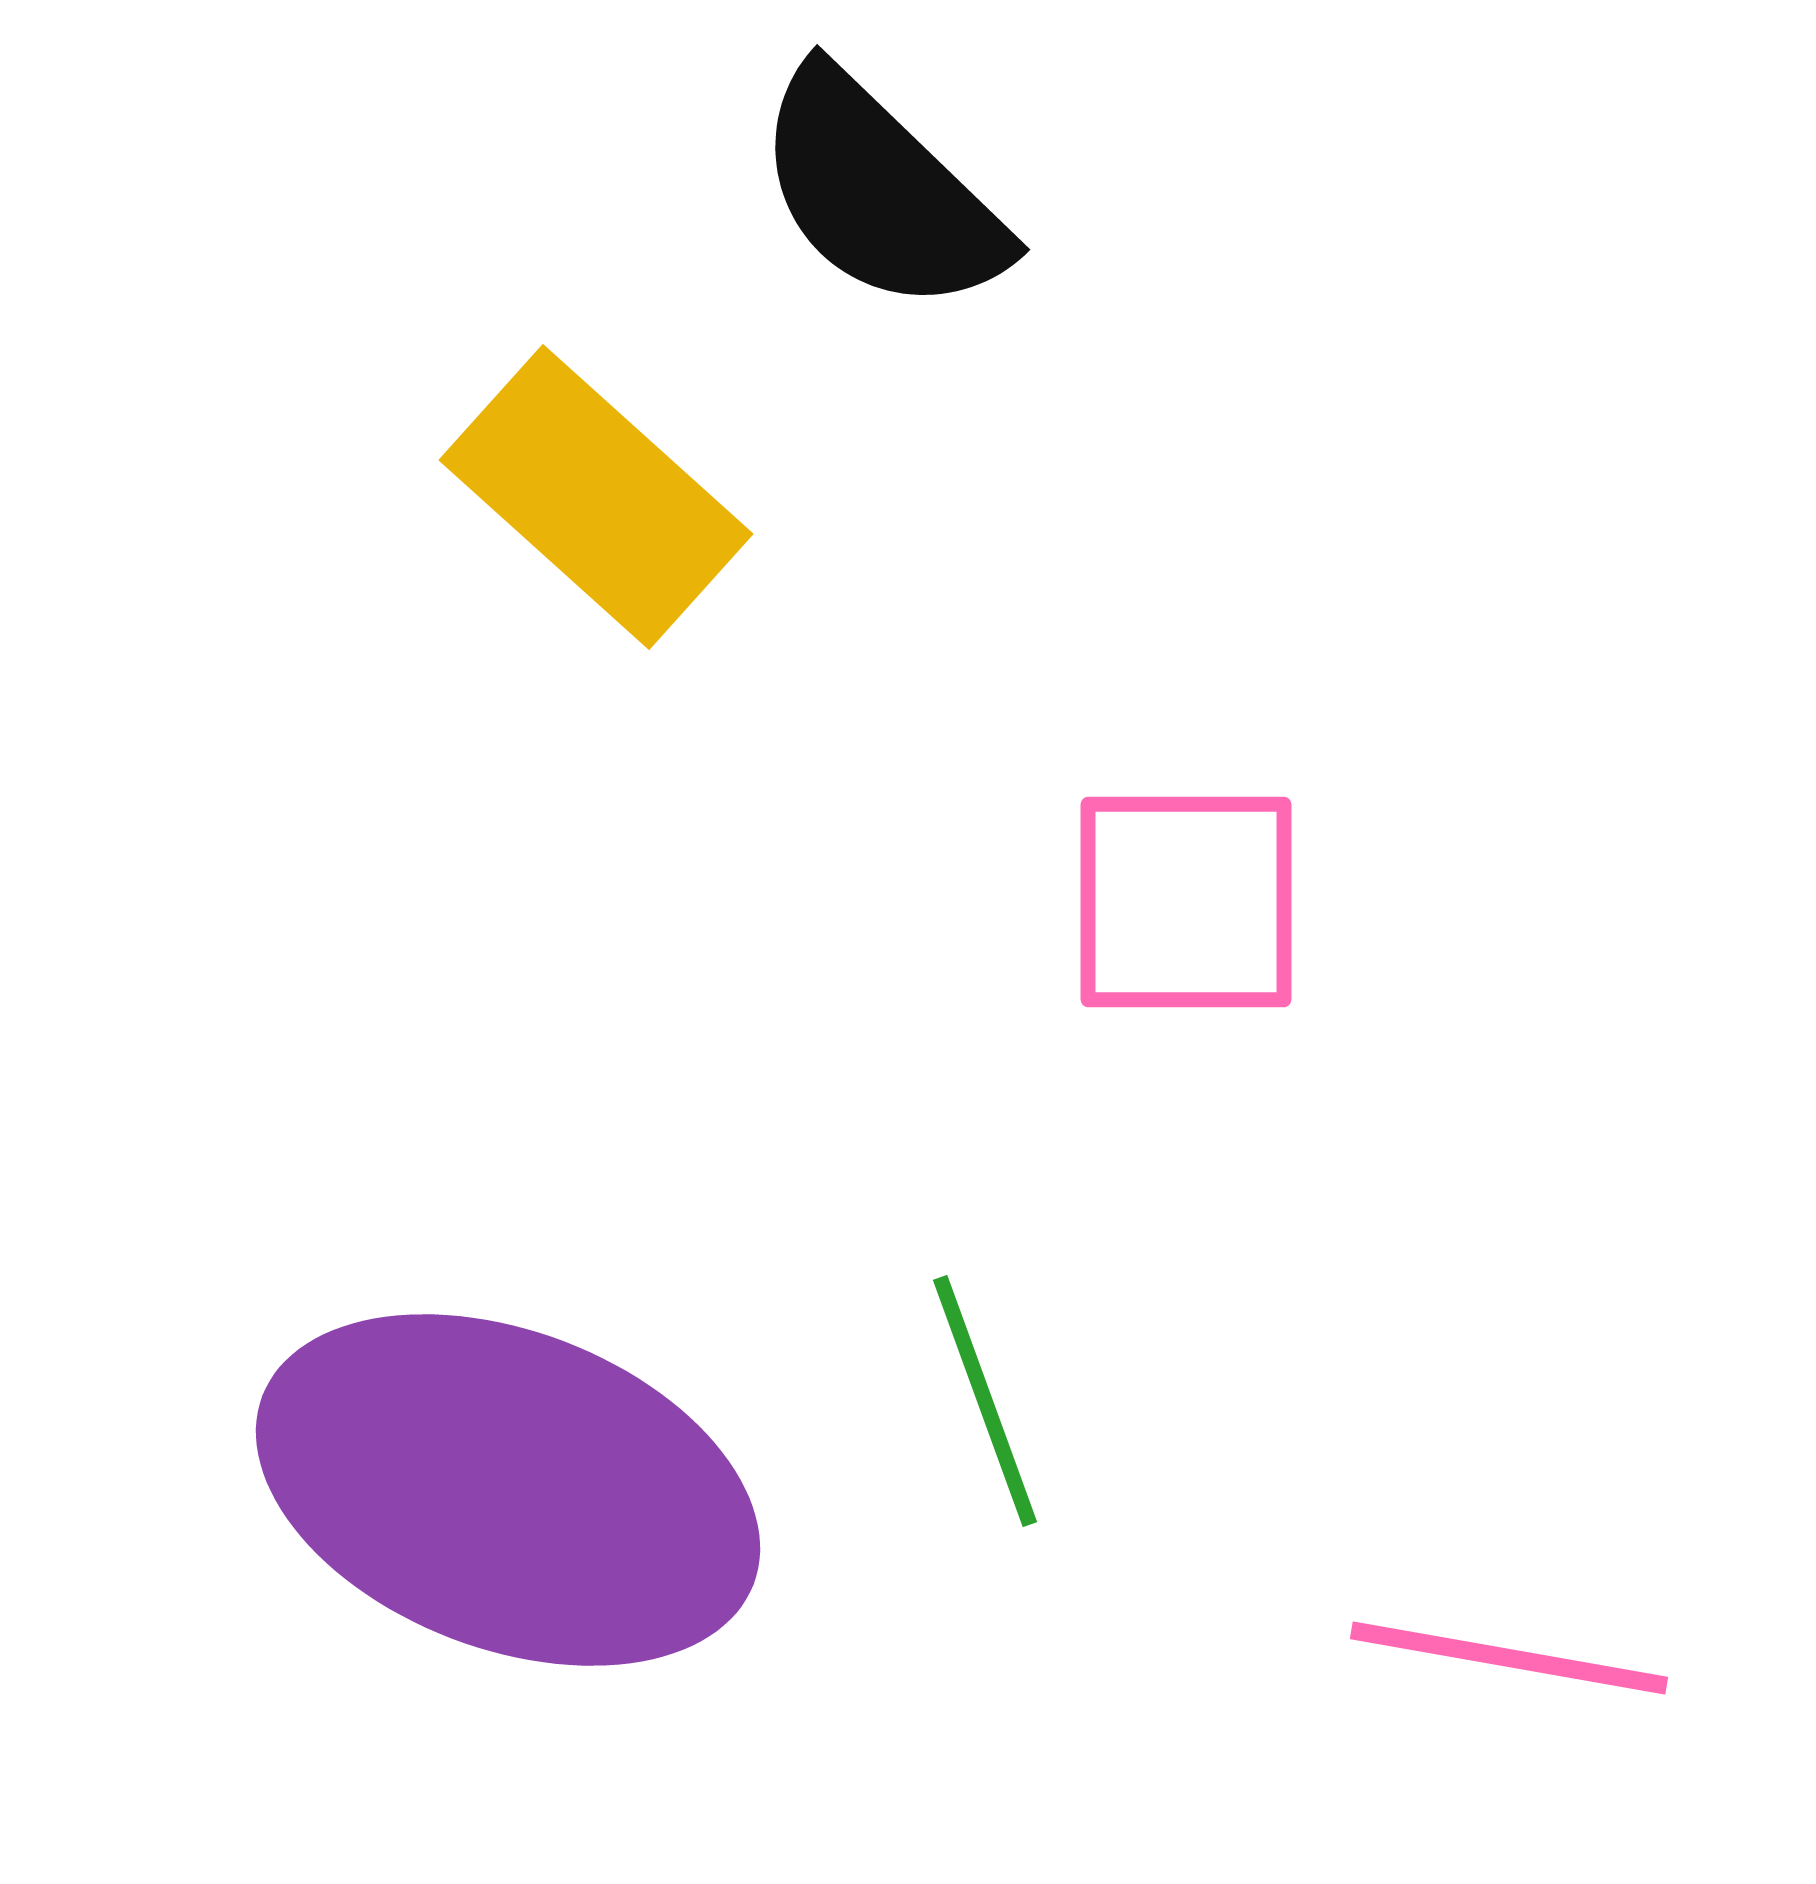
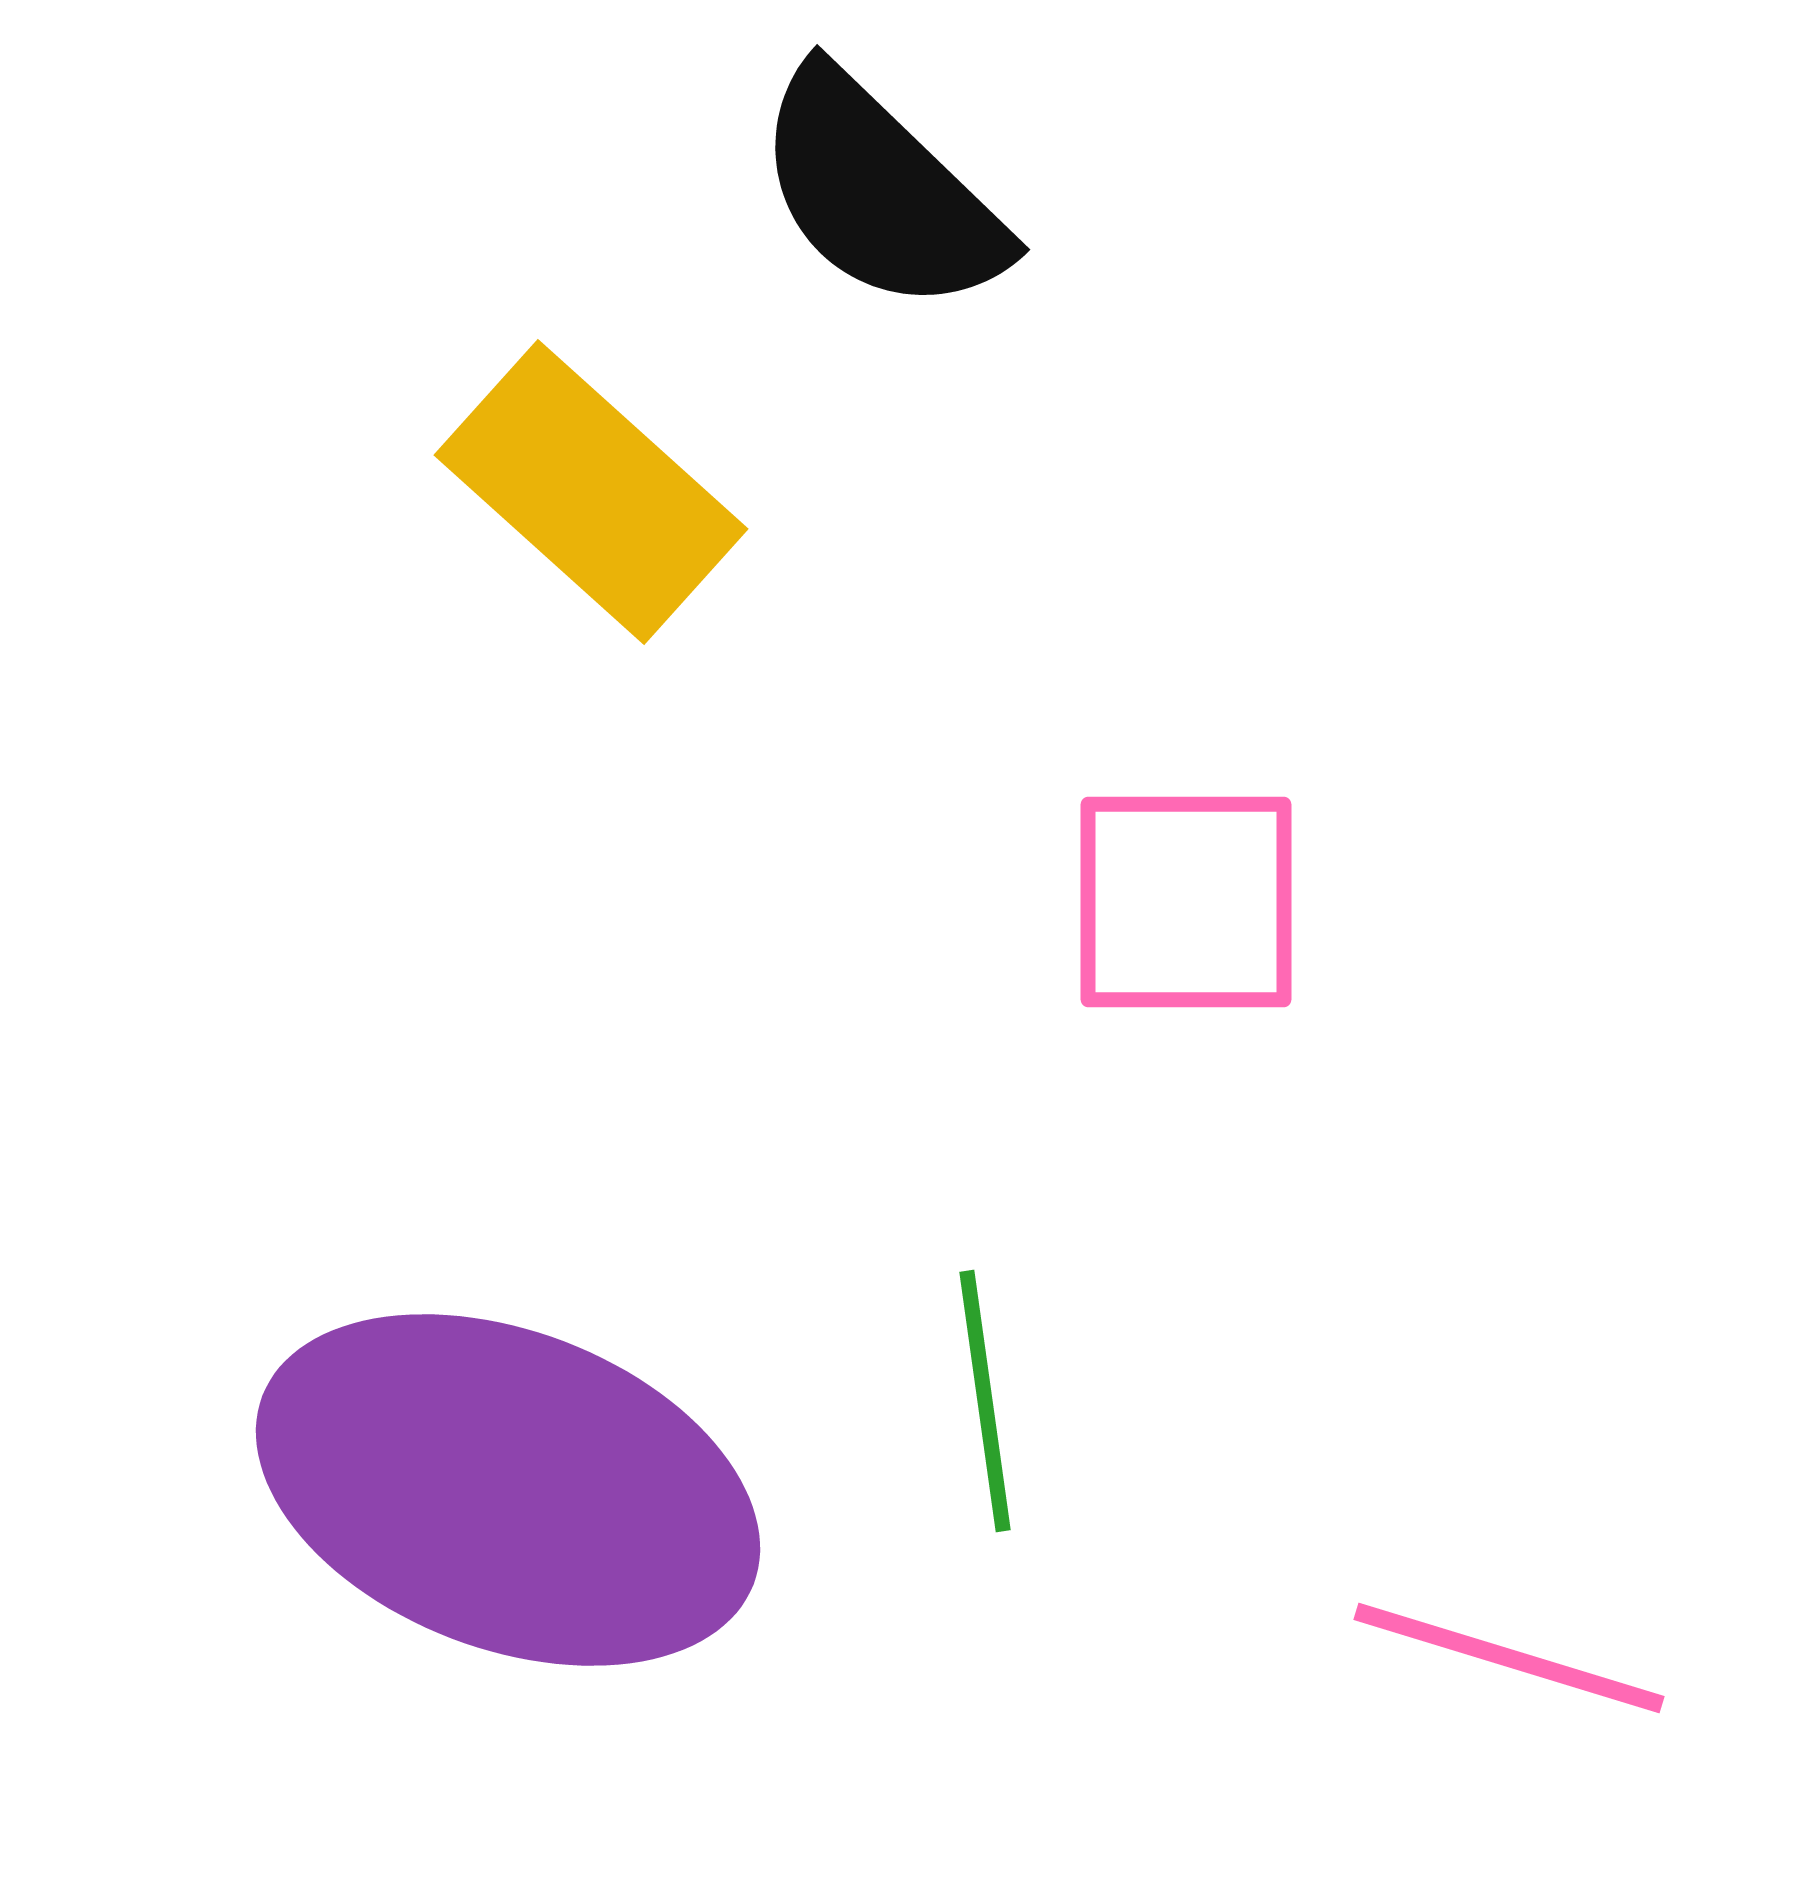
yellow rectangle: moved 5 px left, 5 px up
green line: rotated 12 degrees clockwise
pink line: rotated 7 degrees clockwise
